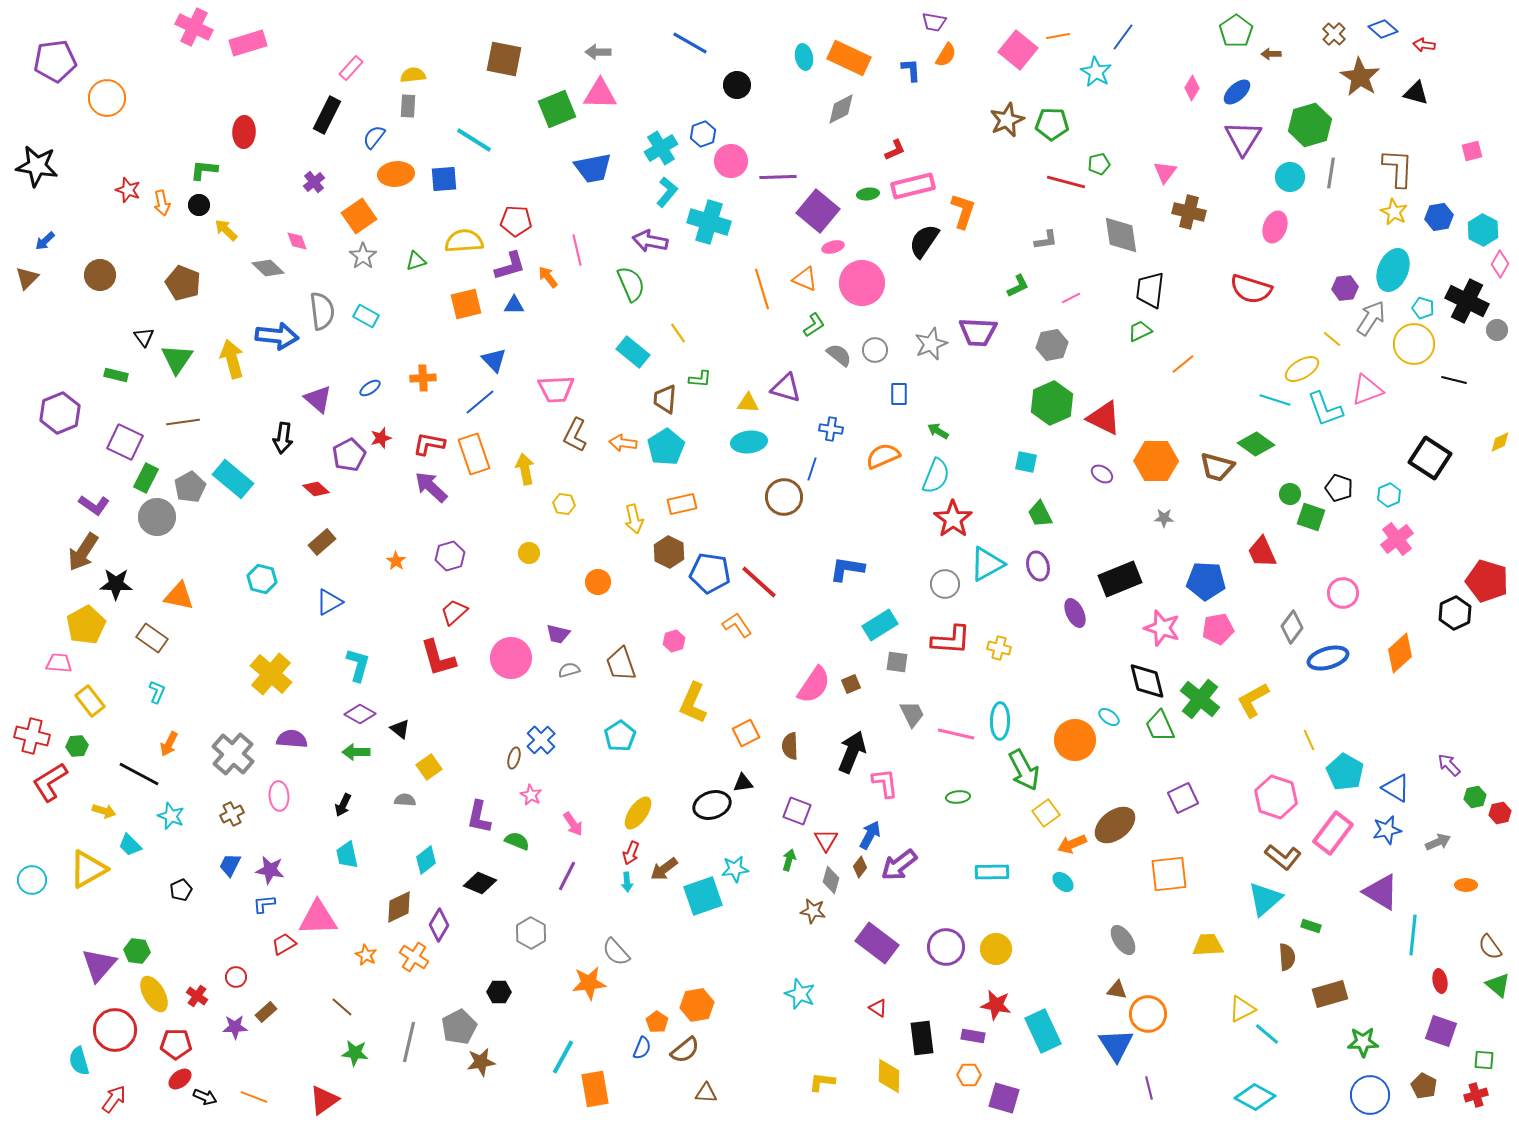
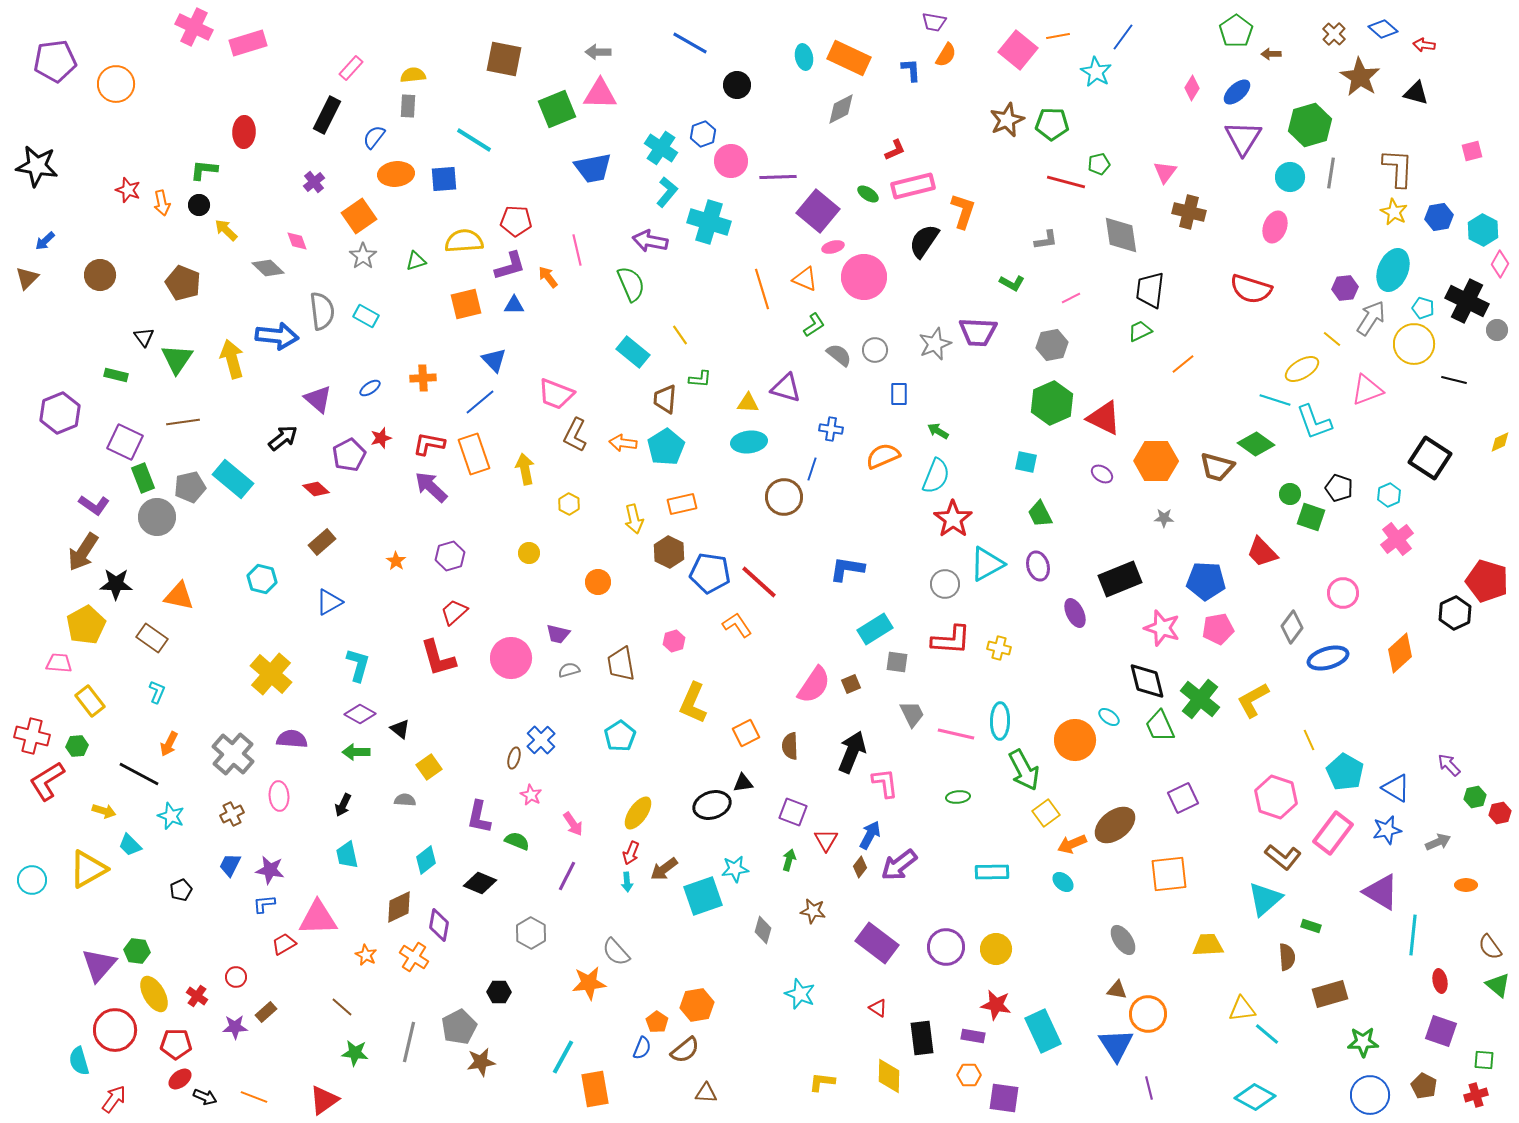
orange circle at (107, 98): moved 9 px right, 14 px up
cyan cross at (661, 148): rotated 24 degrees counterclockwise
green ellipse at (868, 194): rotated 40 degrees clockwise
pink circle at (862, 283): moved 2 px right, 6 px up
green L-shape at (1018, 286): moved 6 px left, 3 px up; rotated 55 degrees clockwise
yellow line at (678, 333): moved 2 px right, 2 px down
gray star at (931, 344): moved 4 px right
pink trapezoid at (556, 389): moved 5 px down; rotated 24 degrees clockwise
cyan L-shape at (1325, 409): moved 11 px left, 13 px down
black arrow at (283, 438): rotated 136 degrees counterclockwise
green rectangle at (146, 478): moved 3 px left; rotated 48 degrees counterclockwise
gray pentagon at (190, 487): rotated 16 degrees clockwise
yellow hexagon at (564, 504): moved 5 px right; rotated 20 degrees clockwise
red trapezoid at (1262, 552): rotated 20 degrees counterclockwise
cyan rectangle at (880, 625): moved 5 px left, 4 px down
brown trapezoid at (621, 664): rotated 9 degrees clockwise
red L-shape at (50, 782): moved 3 px left, 1 px up
purple square at (797, 811): moved 4 px left, 1 px down
gray diamond at (831, 880): moved 68 px left, 50 px down
purple diamond at (439, 925): rotated 20 degrees counterclockwise
yellow triangle at (1242, 1009): rotated 20 degrees clockwise
purple square at (1004, 1098): rotated 8 degrees counterclockwise
